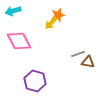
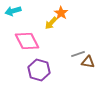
orange star: moved 3 px right, 2 px up; rotated 24 degrees counterclockwise
pink diamond: moved 8 px right
purple hexagon: moved 4 px right, 11 px up
